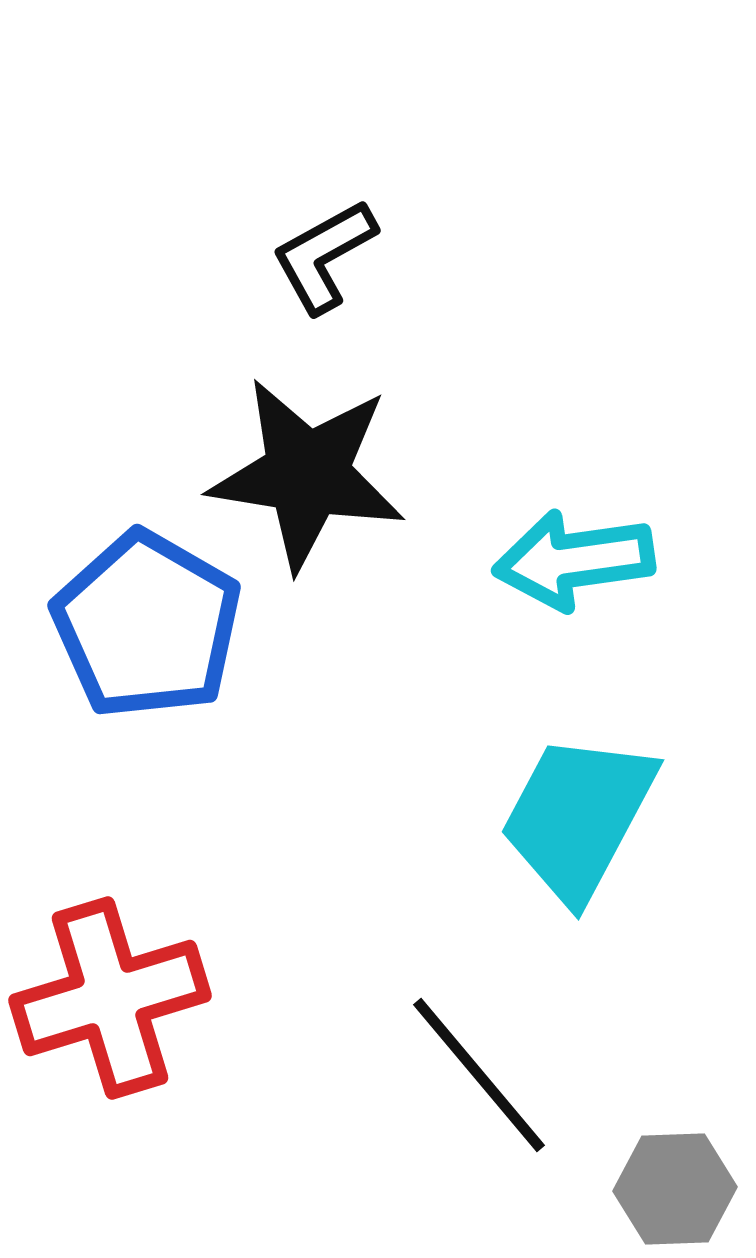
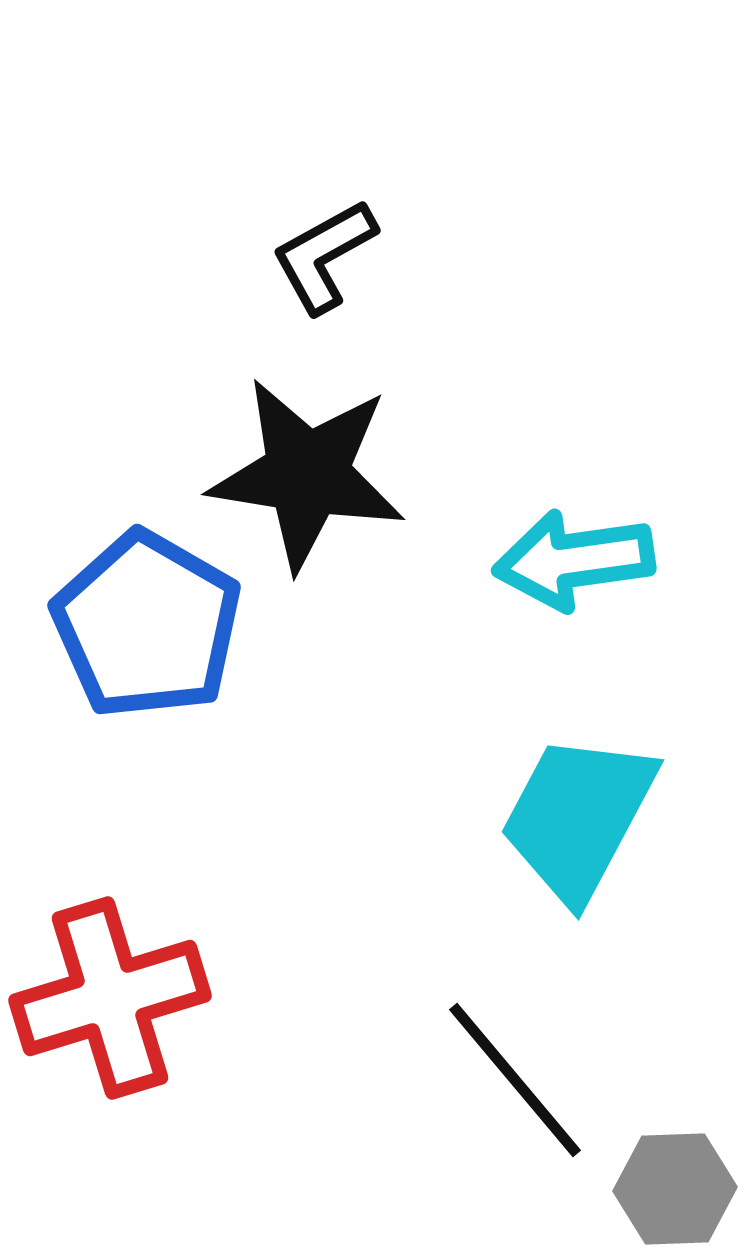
black line: moved 36 px right, 5 px down
